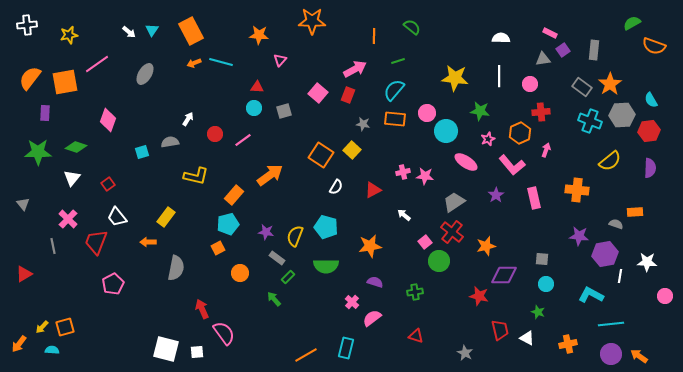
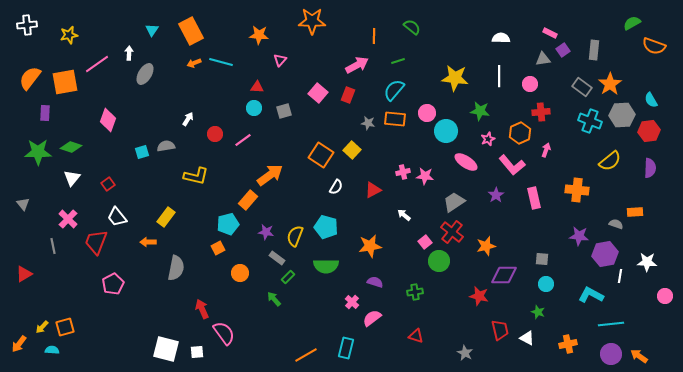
white arrow at (129, 32): moved 21 px down; rotated 128 degrees counterclockwise
pink arrow at (355, 69): moved 2 px right, 4 px up
gray star at (363, 124): moved 5 px right, 1 px up
gray semicircle at (170, 142): moved 4 px left, 4 px down
green diamond at (76, 147): moved 5 px left
orange rectangle at (234, 195): moved 14 px right, 5 px down
